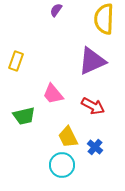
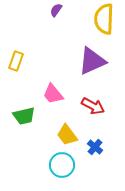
yellow trapezoid: moved 1 px left, 2 px up; rotated 10 degrees counterclockwise
